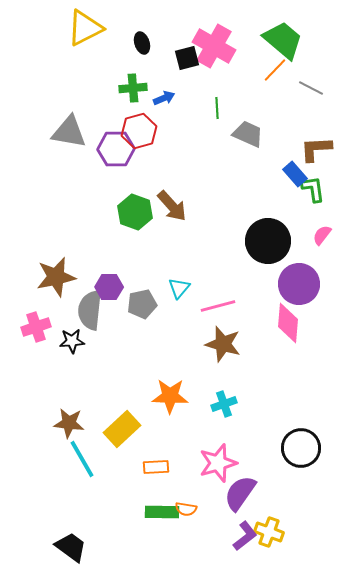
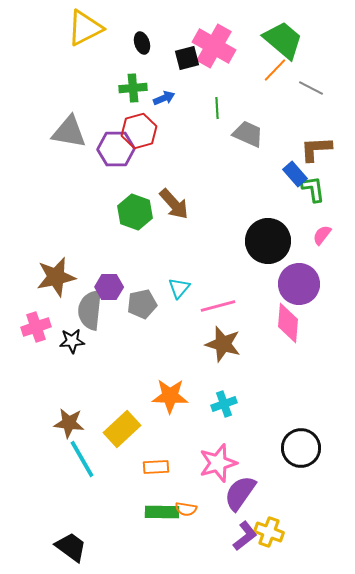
brown arrow at (172, 206): moved 2 px right, 2 px up
